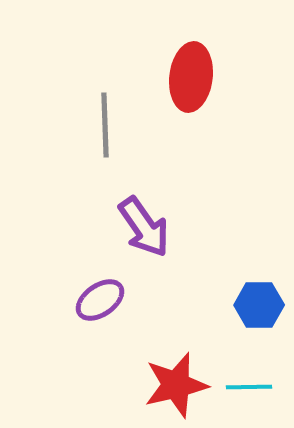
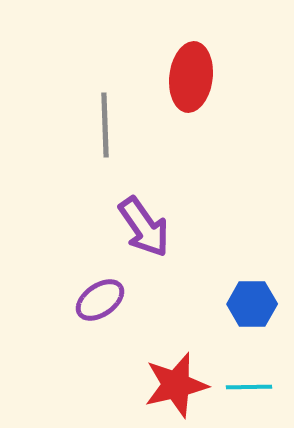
blue hexagon: moved 7 px left, 1 px up
